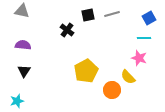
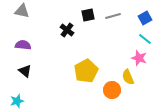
gray line: moved 1 px right, 2 px down
blue square: moved 4 px left
cyan line: moved 1 px right, 1 px down; rotated 40 degrees clockwise
black triangle: moved 1 px right; rotated 24 degrees counterclockwise
yellow semicircle: rotated 21 degrees clockwise
